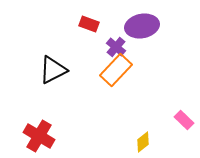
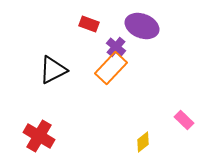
purple ellipse: rotated 32 degrees clockwise
orange rectangle: moved 5 px left, 2 px up
